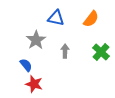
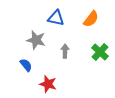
gray star: rotated 24 degrees counterclockwise
green cross: moved 1 px left
red star: moved 14 px right
